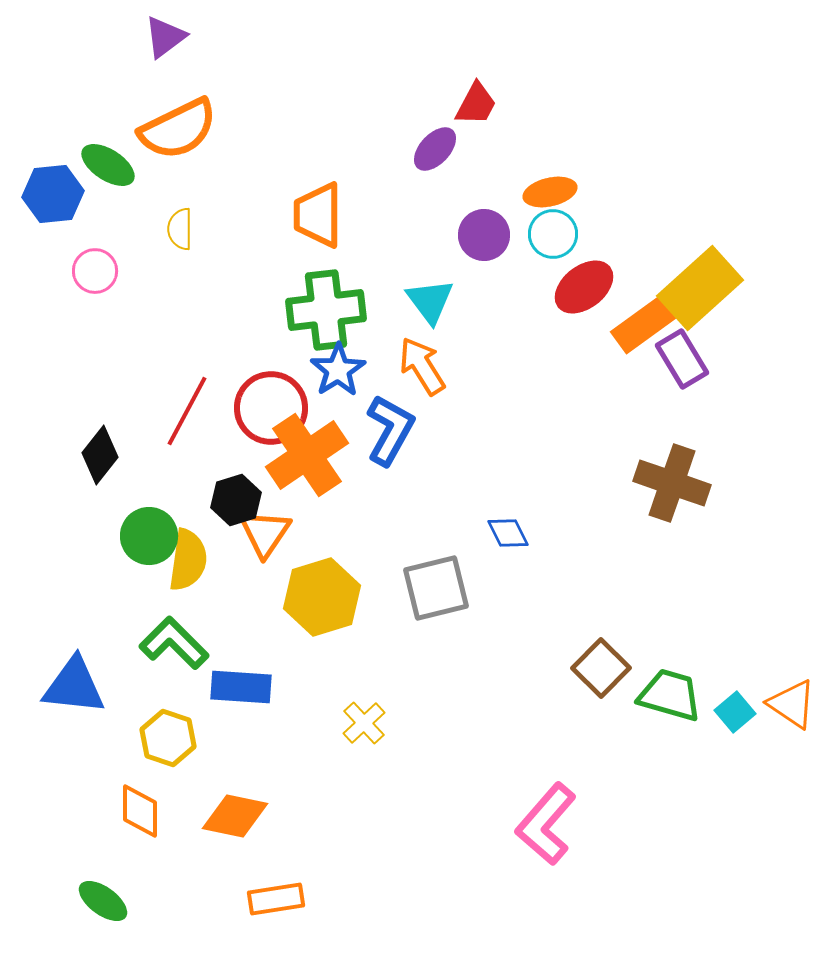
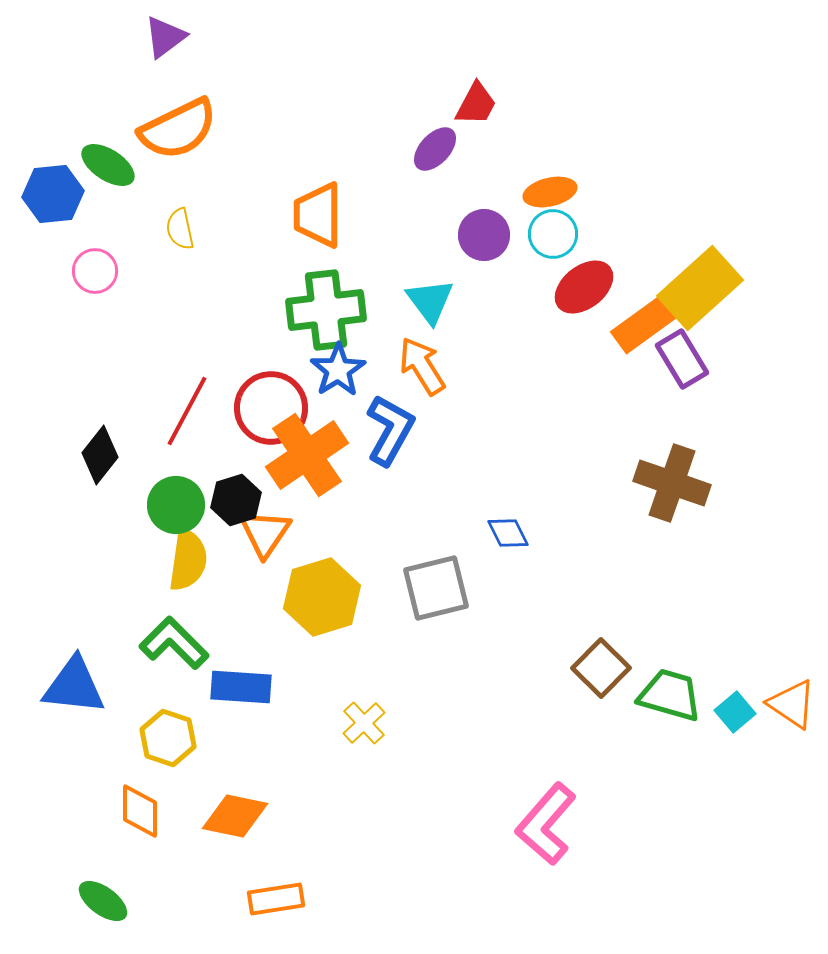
yellow semicircle at (180, 229): rotated 12 degrees counterclockwise
green circle at (149, 536): moved 27 px right, 31 px up
